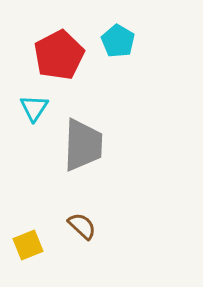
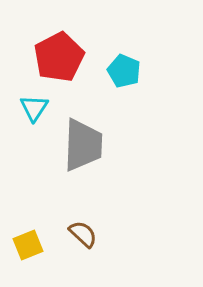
cyan pentagon: moved 6 px right, 30 px down; rotated 8 degrees counterclockwise
red pentagon: moved 2 px down
brown semicircle: moved 1 px right, 8 px down
